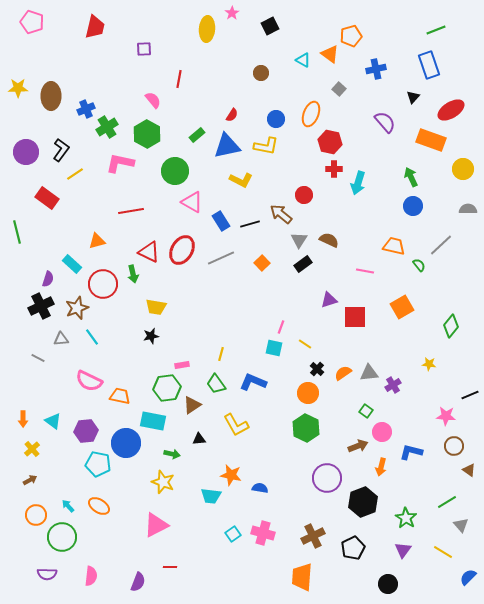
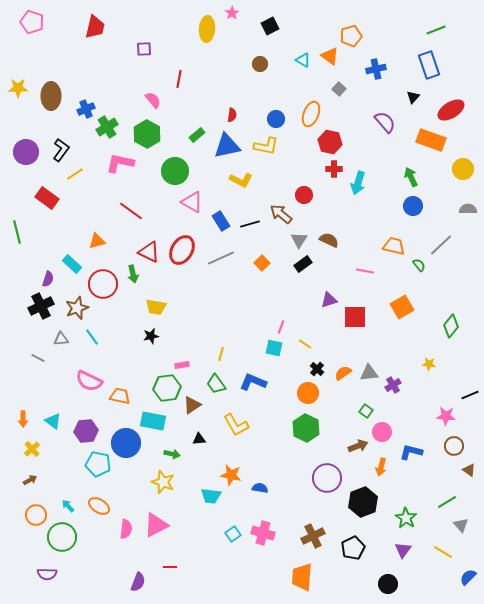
orange triangle at (330, 54): moved 2 px down
brown circle at (261, 73): moved 1 px left, 9 px up
red semicircle at (232, 115): rotated 24 degrees counterclockwise
red line at (131, 211): rotated 45 degrees clockwise
pink semicircle at (91, 576): moved 35 px right, 47 px up
